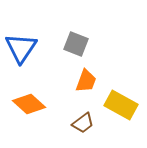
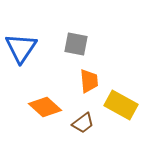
gray square: rotated 10 degrees counterclockwise
orange trapezoid: moved 3 px right; rotated 25 degrees counterclockwise
orange diamond: moved 16 px right, 3 px down
